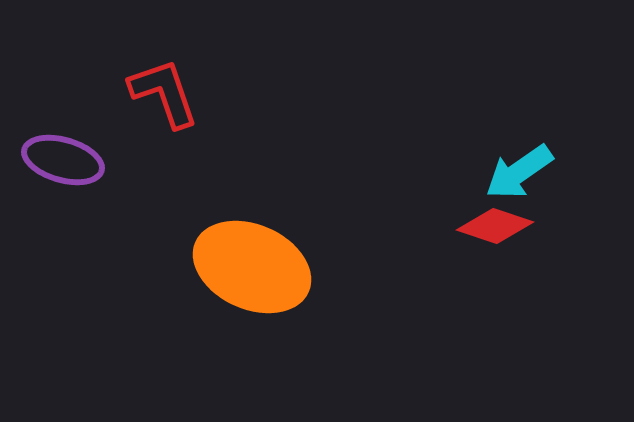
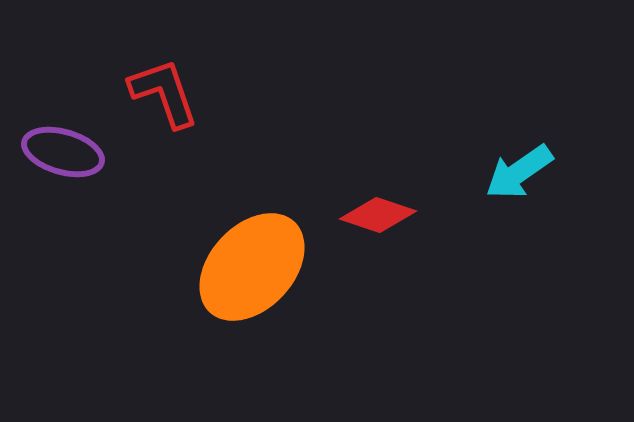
purple ellipse: moved 8 px up
red diamond: moved 117 px left, 11 px up
orange ellipse: rotated 71 degrees counterclockwise
